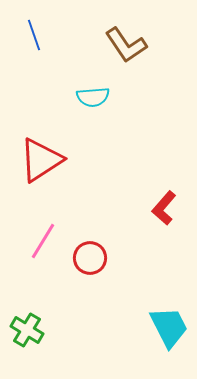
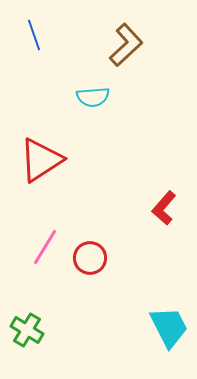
brown L-shape: rotated 99 degrees counterclockwise
pink line: moved 2 px right, 6 px down
